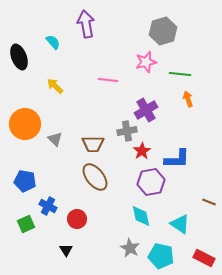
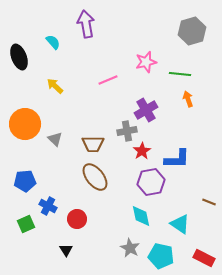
gray hexagon: moved 29 px right
pink line: rotated 30 degrees counterclockwise
blue pentagon: rotated 15 degrees counterclockwise
